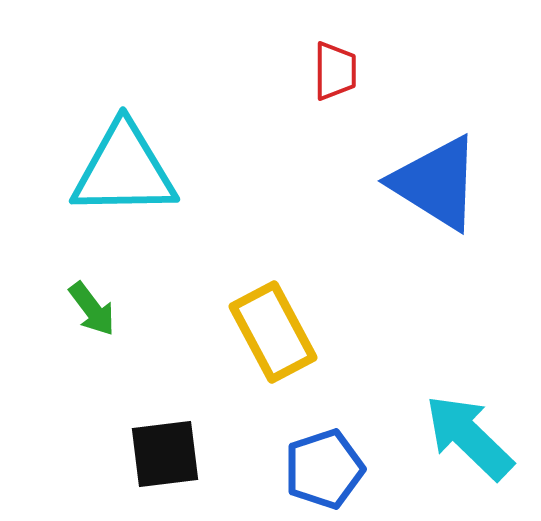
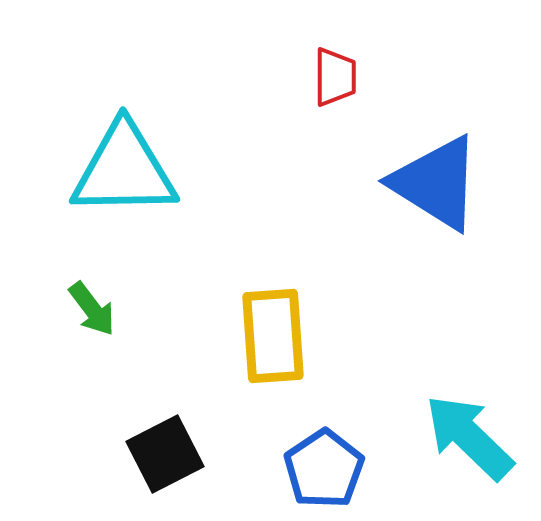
red trapezoid: moved 6 px down
yellow rectangle: moved 4 px down; rotated 24 degrees clockwise
black square: rotated 20 degrees counterclockwise
blue pentagon: rotated 16 degrees counterclockwise
